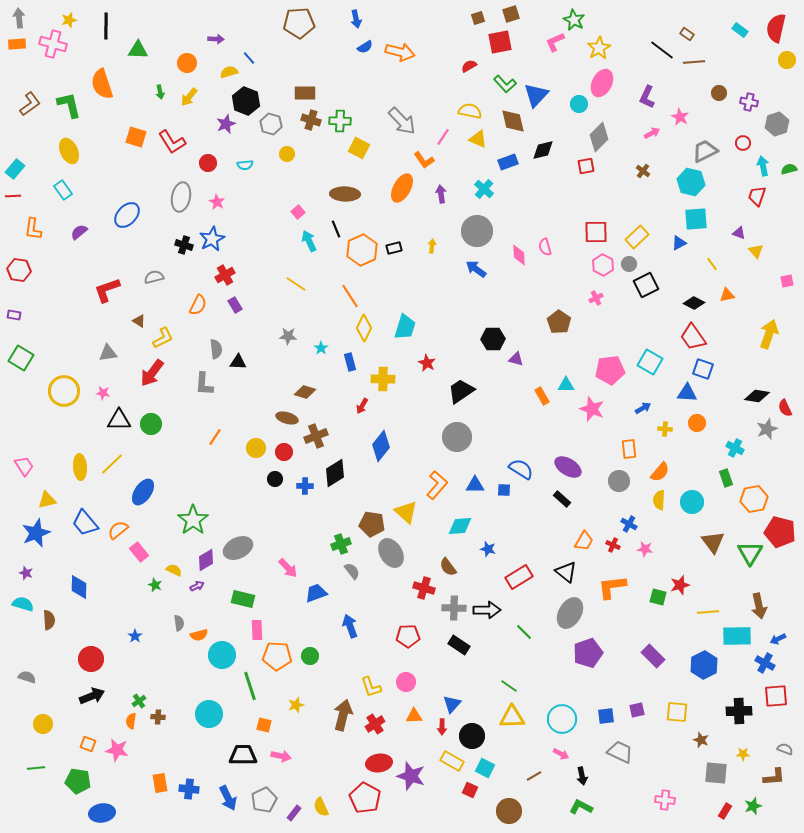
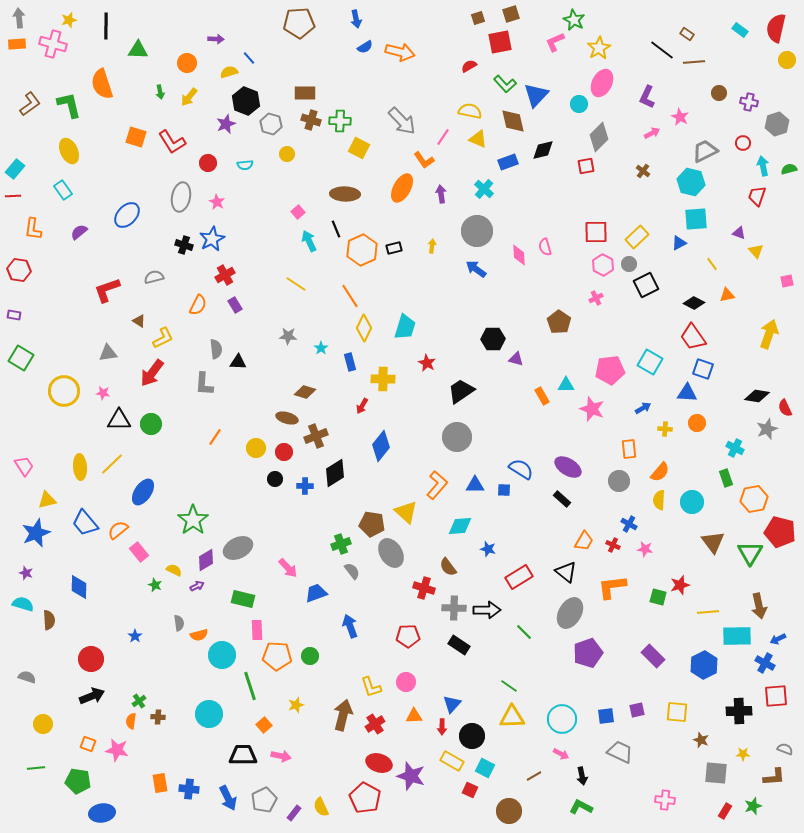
orange square at (264, 725): rotated 35 degrees clockwise
red ellipse at (379, 763): rotated 25 degrees clockwise
